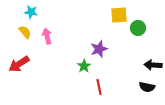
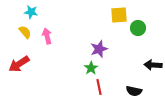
green star: moved 7 px right, 2 px down
black semicircle: moved 13 px left, 4 px down
